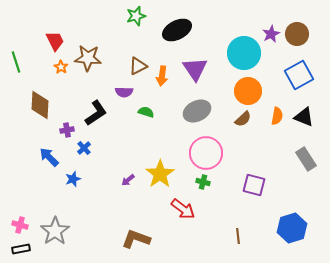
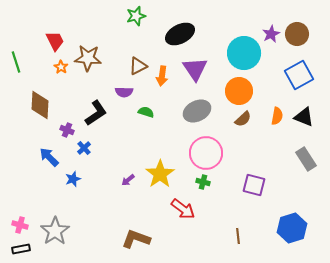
black ellipse: moved 3 px right, 4 px down
orange circle: moved 9 px left
purple cross: rotated 32 degrees clockwise
